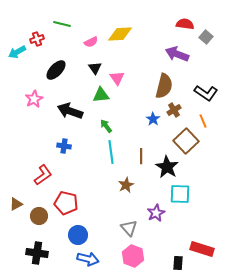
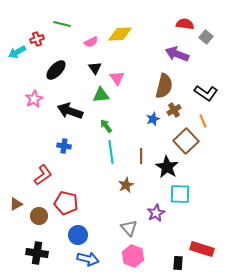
blue star: rotated 16 degrees clockwise
